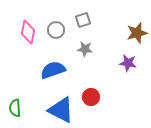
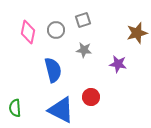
gray star: moved 1 px left, 1 px down
purple star: moved 10 px left, 1 px down
blue semicircle: rotated 95 degrees clockwise
